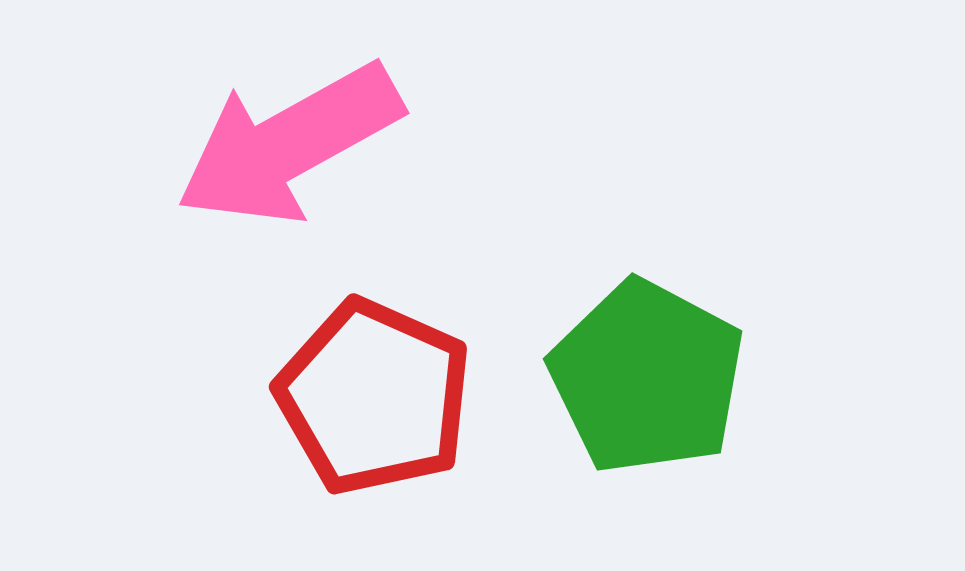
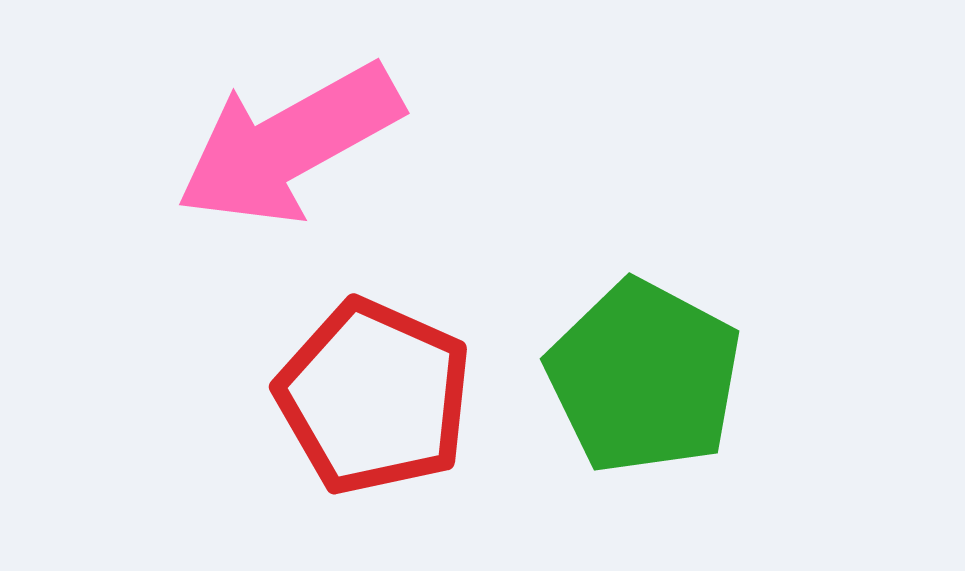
green pentagon: moved 3 px left
